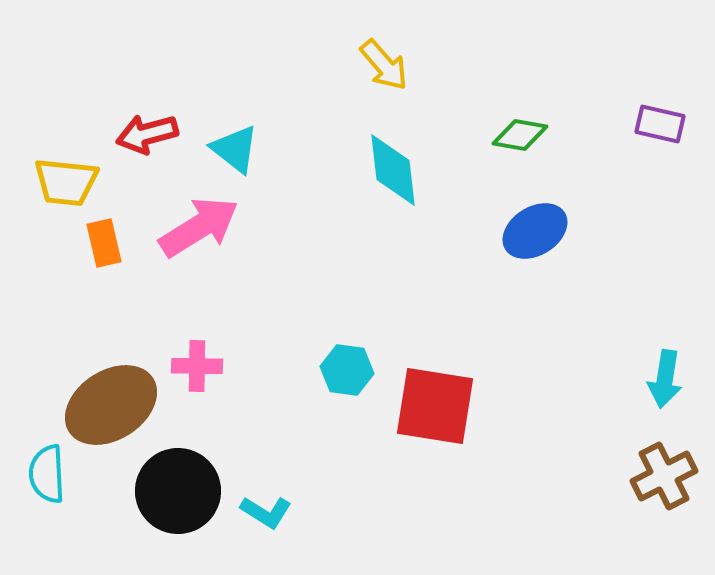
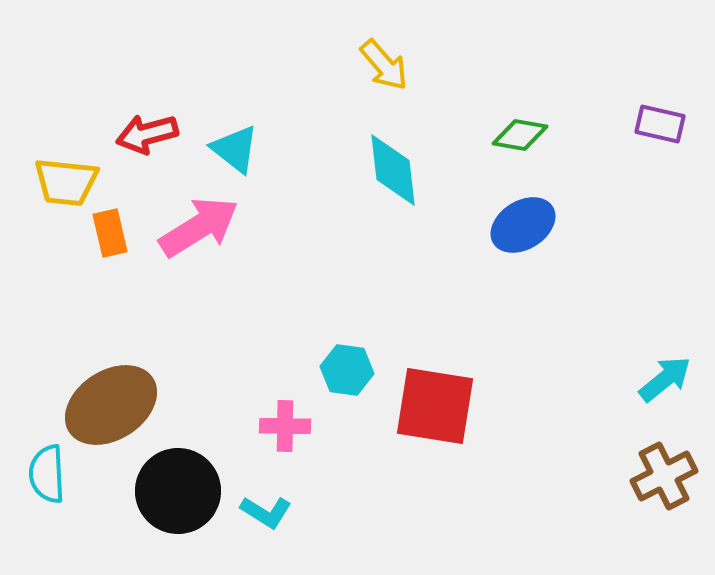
blue ellipse: moved 12 px left, 6 px up
orange rectangle: moved 6 px right, 10 px up
pink cross: moved 88 px right, 60 px down
cyan arrow: rotated 138 degrees counterclockwise
